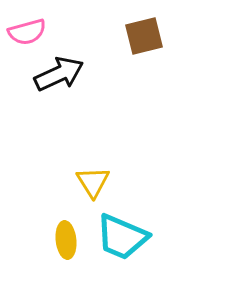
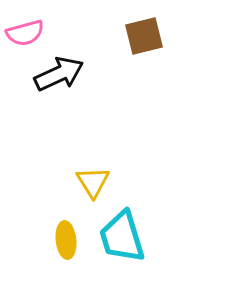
pink semicircle: moved 2 px left, 1 px down
cyan trapezoid: rotated 50 degrees clockwise
